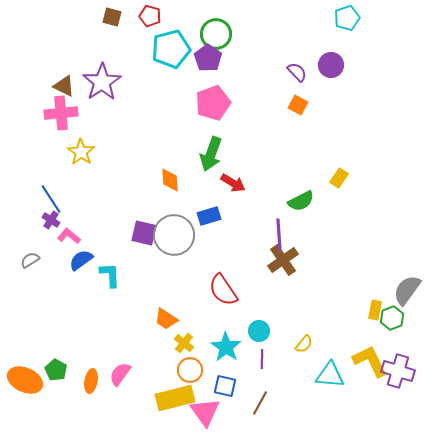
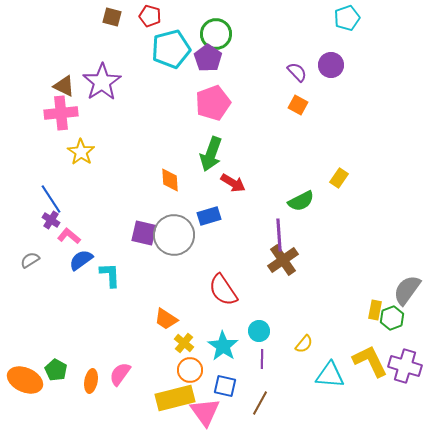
cyan star at (226, 347): moved 3 px left, 1 px up
purple cross at (398, 371): moved 7 px right, 5 px up
